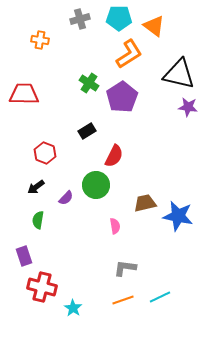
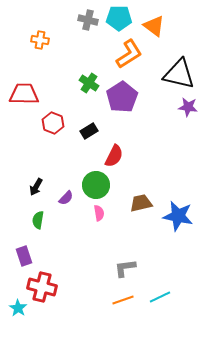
gray cross: moved 8 px right, 1 px down; rotated 30 degrees clockwise
black rectangle: moved 2 px right
red hexagon: moved 8 px right, 30 px up
black arrow: rotated 24 degrees counterclockwise
brown trapezoid: moved 4 px left
pink semicircle: moved 16 px left, 13 px up
gray L-shape: rotated 15 degrees counterclockwise
cyan star: moved 55 px left
